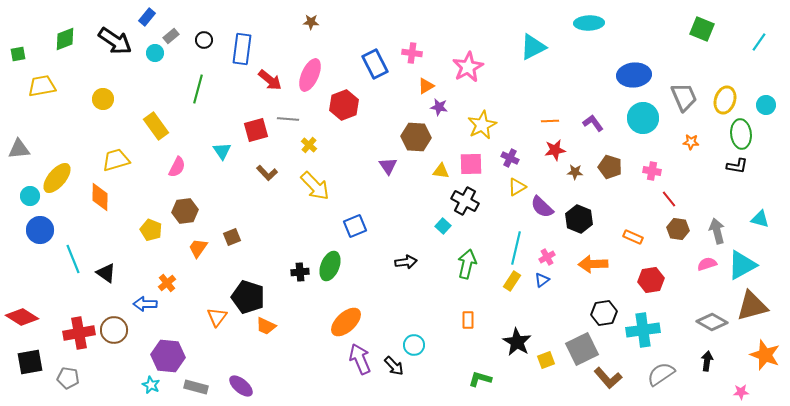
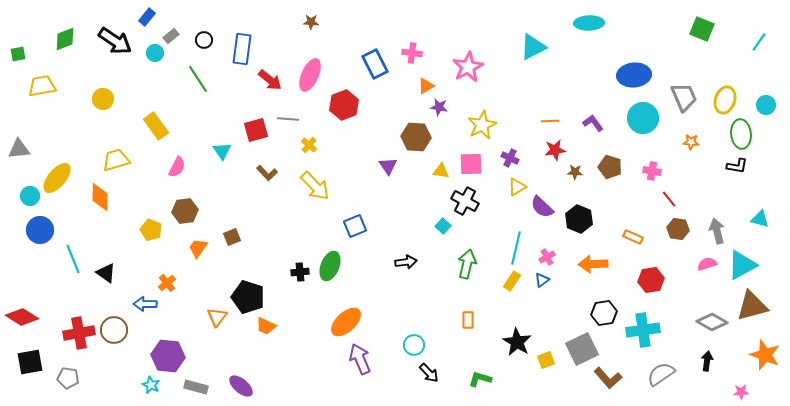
green line at (198, 89): moved 10 px up; rotated 48 degrees counterclockwise
black arrow at (394, 366): moved 35 px right, 7 px down
